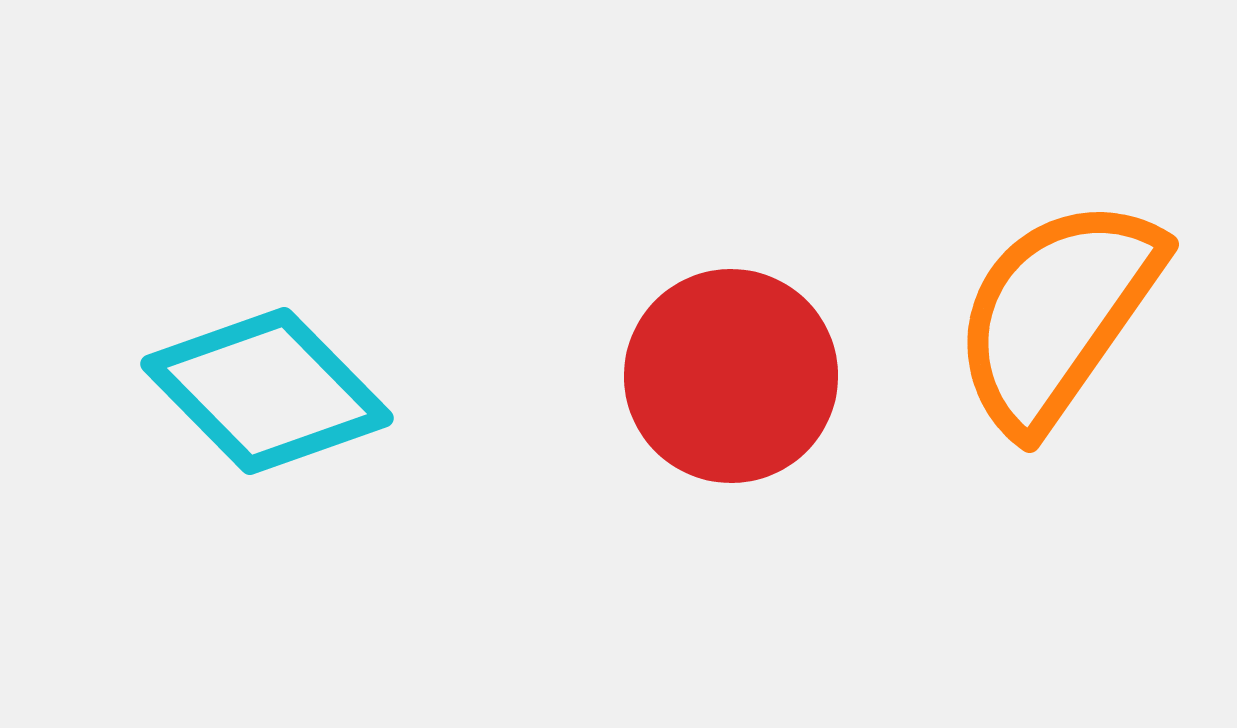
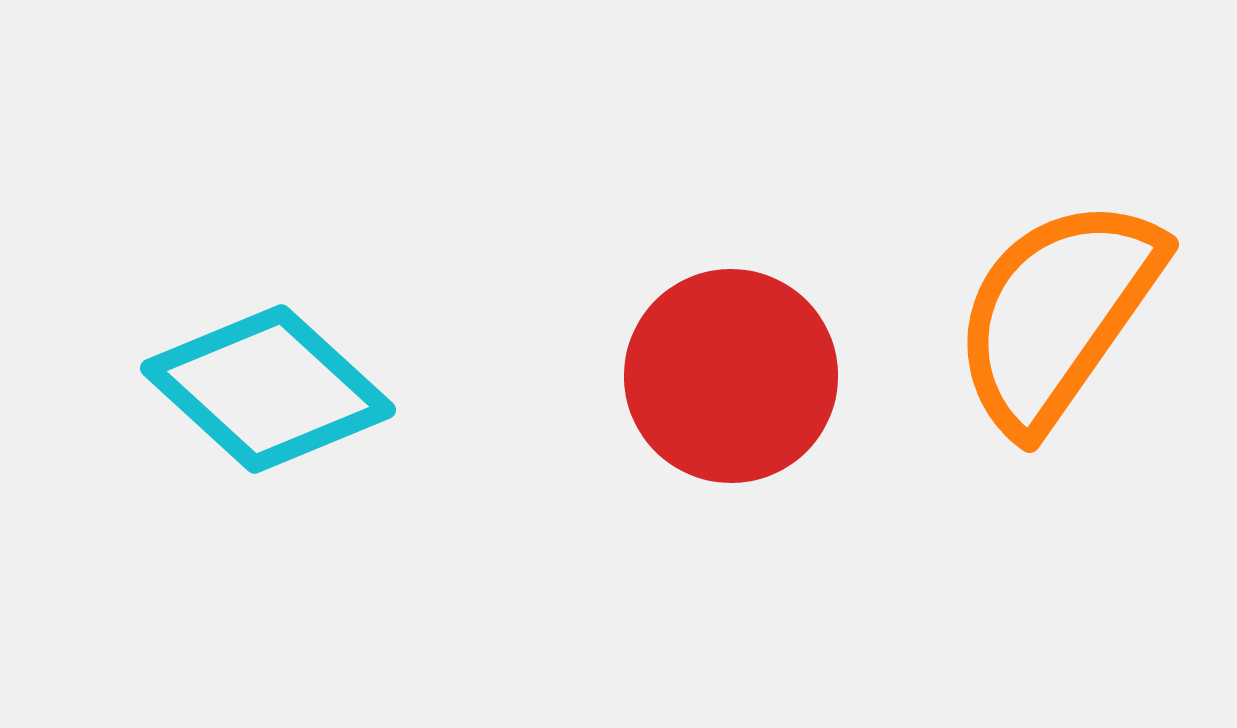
cyan diamond: moved 1 px right, 2 px up; rotated 3 degrees counterclockwise
